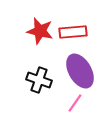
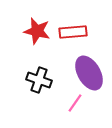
red star: moved 3 px left
purple ellipse: moved 9 px right, 2 px down
